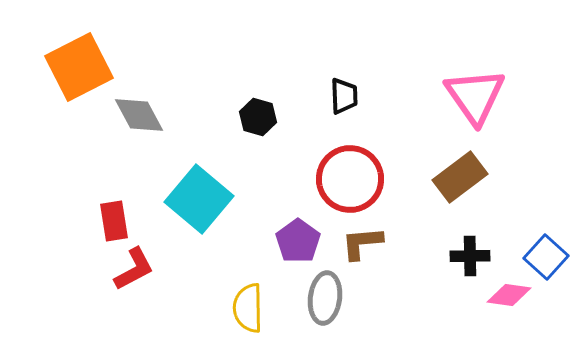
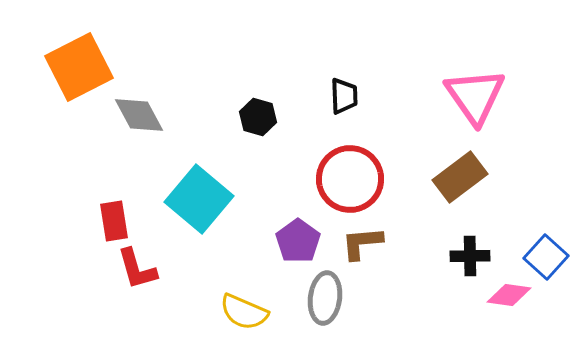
red L-shape: moved 3 px right; rotated 102 degrees clockwise
yellow semicircle: moved 4 px left, 4 px down; rotated 66 degrees counterclockwise
